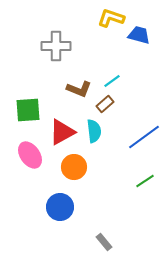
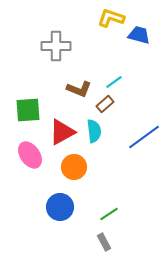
cyan line: moved 2 px right, 1 px down
green line: moved 36 px left, 33 px down
gray rectangle: rotated 12 degrees clockwise
